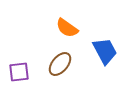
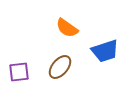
blue trapezoid: rotated 100 degrees clockwise
brown ellipse: moved 3 px down
